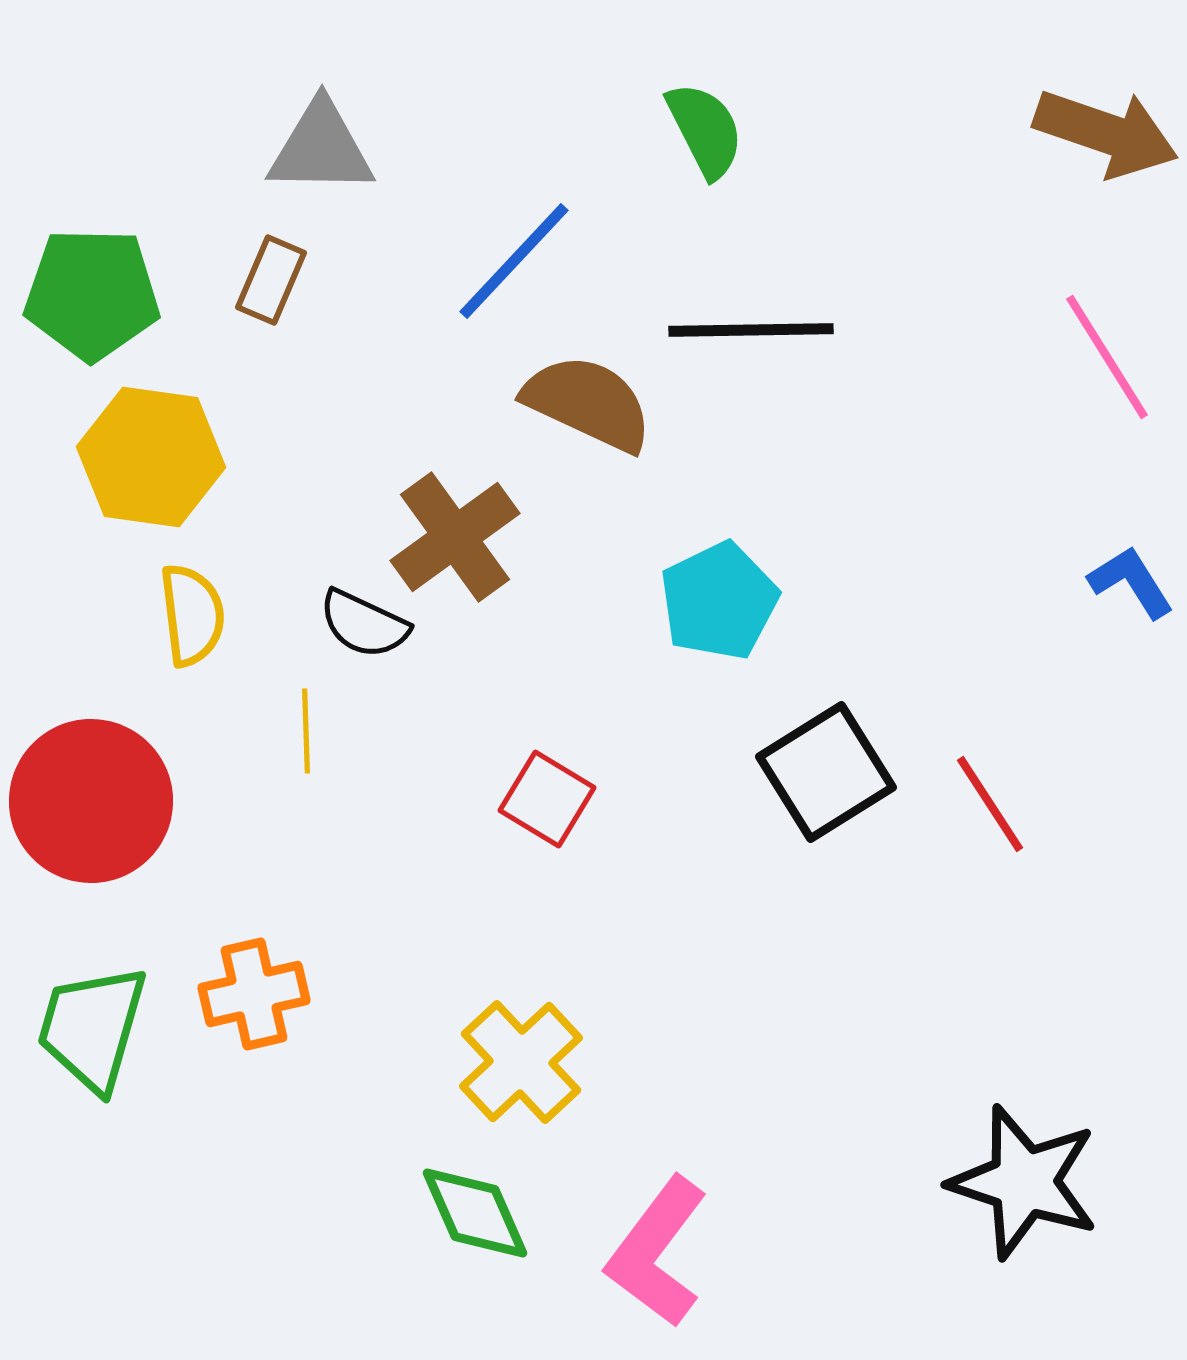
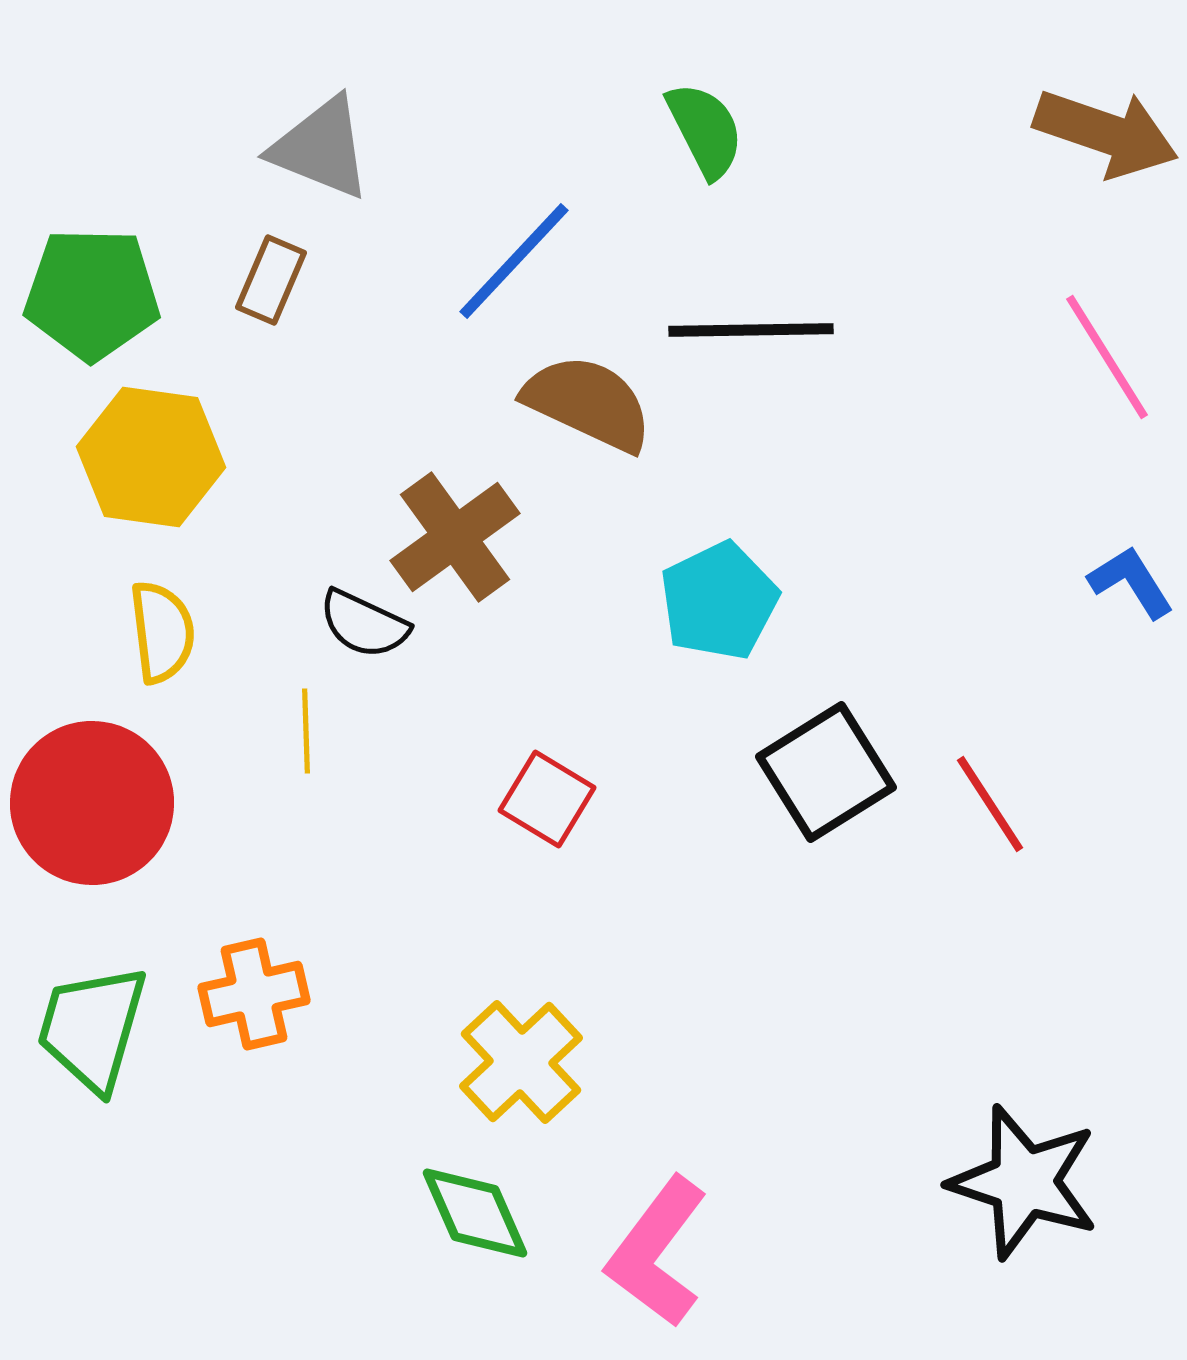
gray triangle: rotated 21 degrees clockwise
yellow semicircle: moved 30 px left, 17 px down
red circle: moved 1 px right, 2 px down
